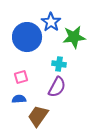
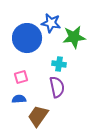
blue star: moved 1 px down; rotated 24 degrees counterclockwise
blue circle: moved 1 px down
purple semicircle: rotated 40 degrees counterclockwise
